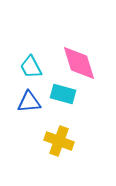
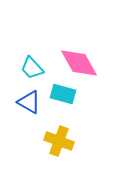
pink diamond: rotated 12 degrees counterclockwise
cyan trapezoid: moved 1 px right, 1 px down; rotated 15 degrees counterclockwise
blue triangle: rotated 35 degrees clockwise
